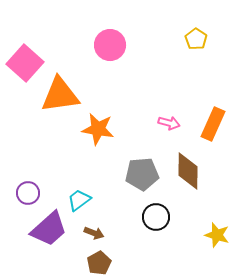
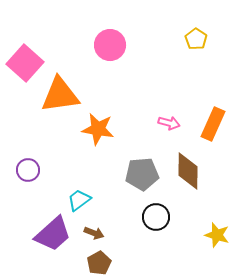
purple circle: moved 23 px up
purple trapezoid: moved 4 px right, 5 px down
